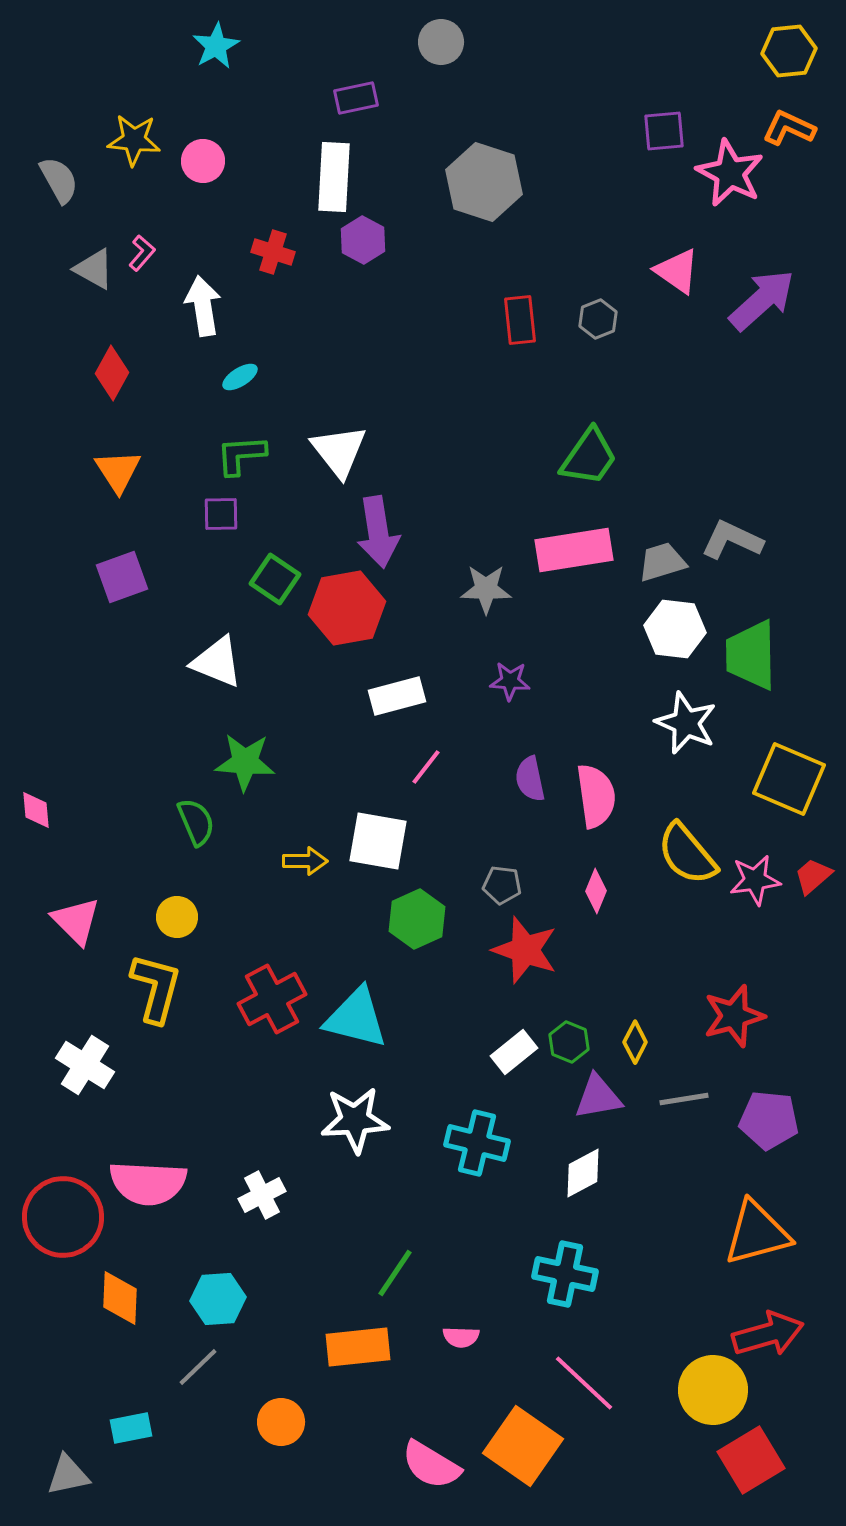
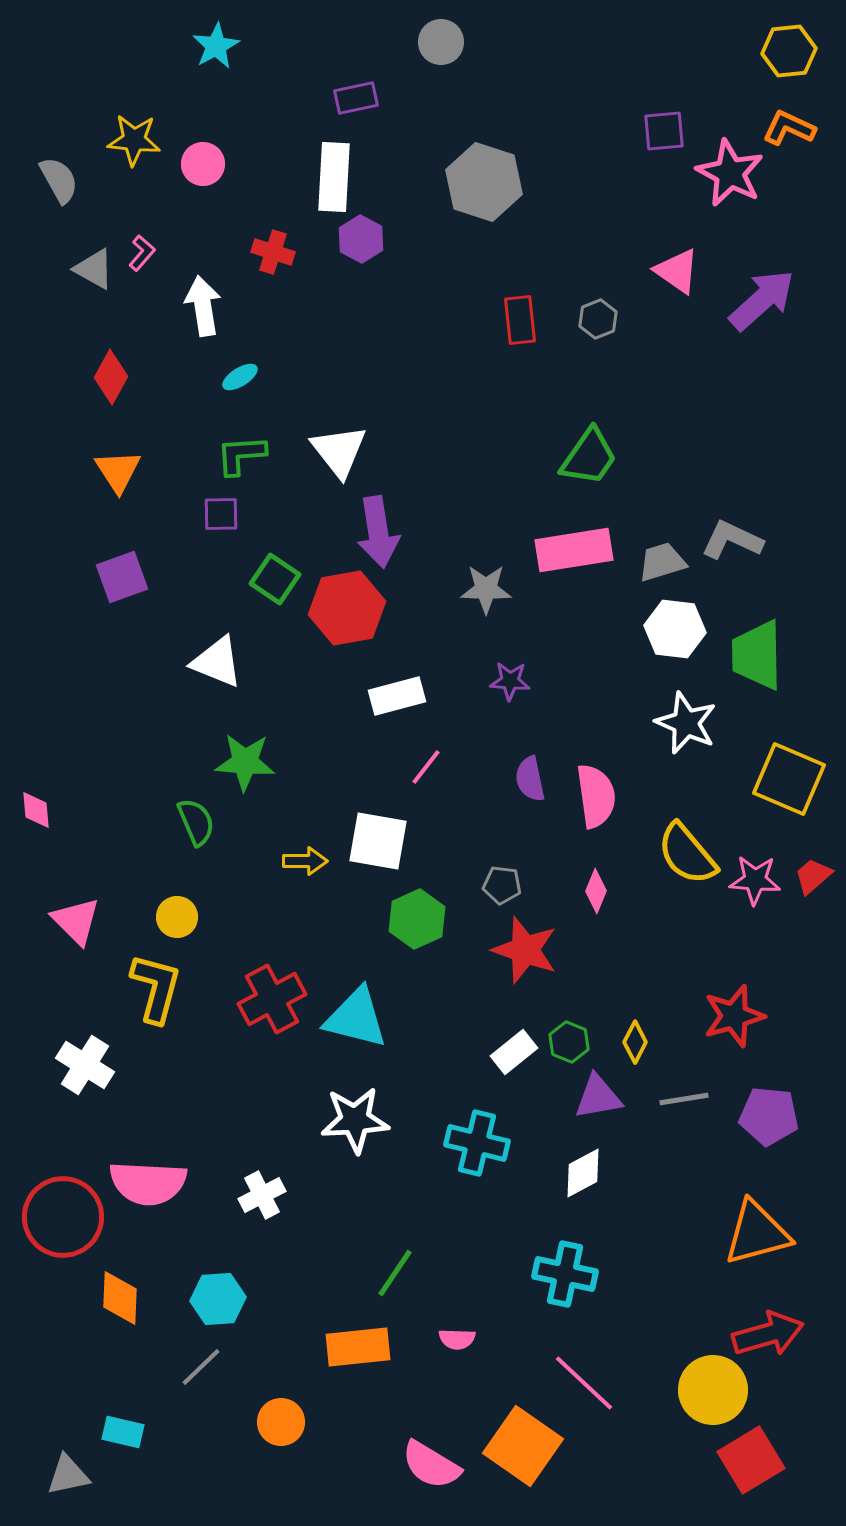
pink circle at (203, 161): moved 3 px down
purple hexagon at (363, 240): moved 2 px left, 1 px up
red diamond at (112, 373): moved 1 px left, 4 px down
green trapezoid at (751, 655): moved 6 px right
pink star at (755, 880): rotated 12 degrees clockwise
purple pentagon at (769, 1120): moved 4 px up
pink semicircle at (461, 1337): moved 4 px left, 2 px down
gray line at (198, 1367): moved 3 px right
cyan rectangle at (131, 1428): moved 8 px left, 4 px down; rotated 24 degrees clockwise
